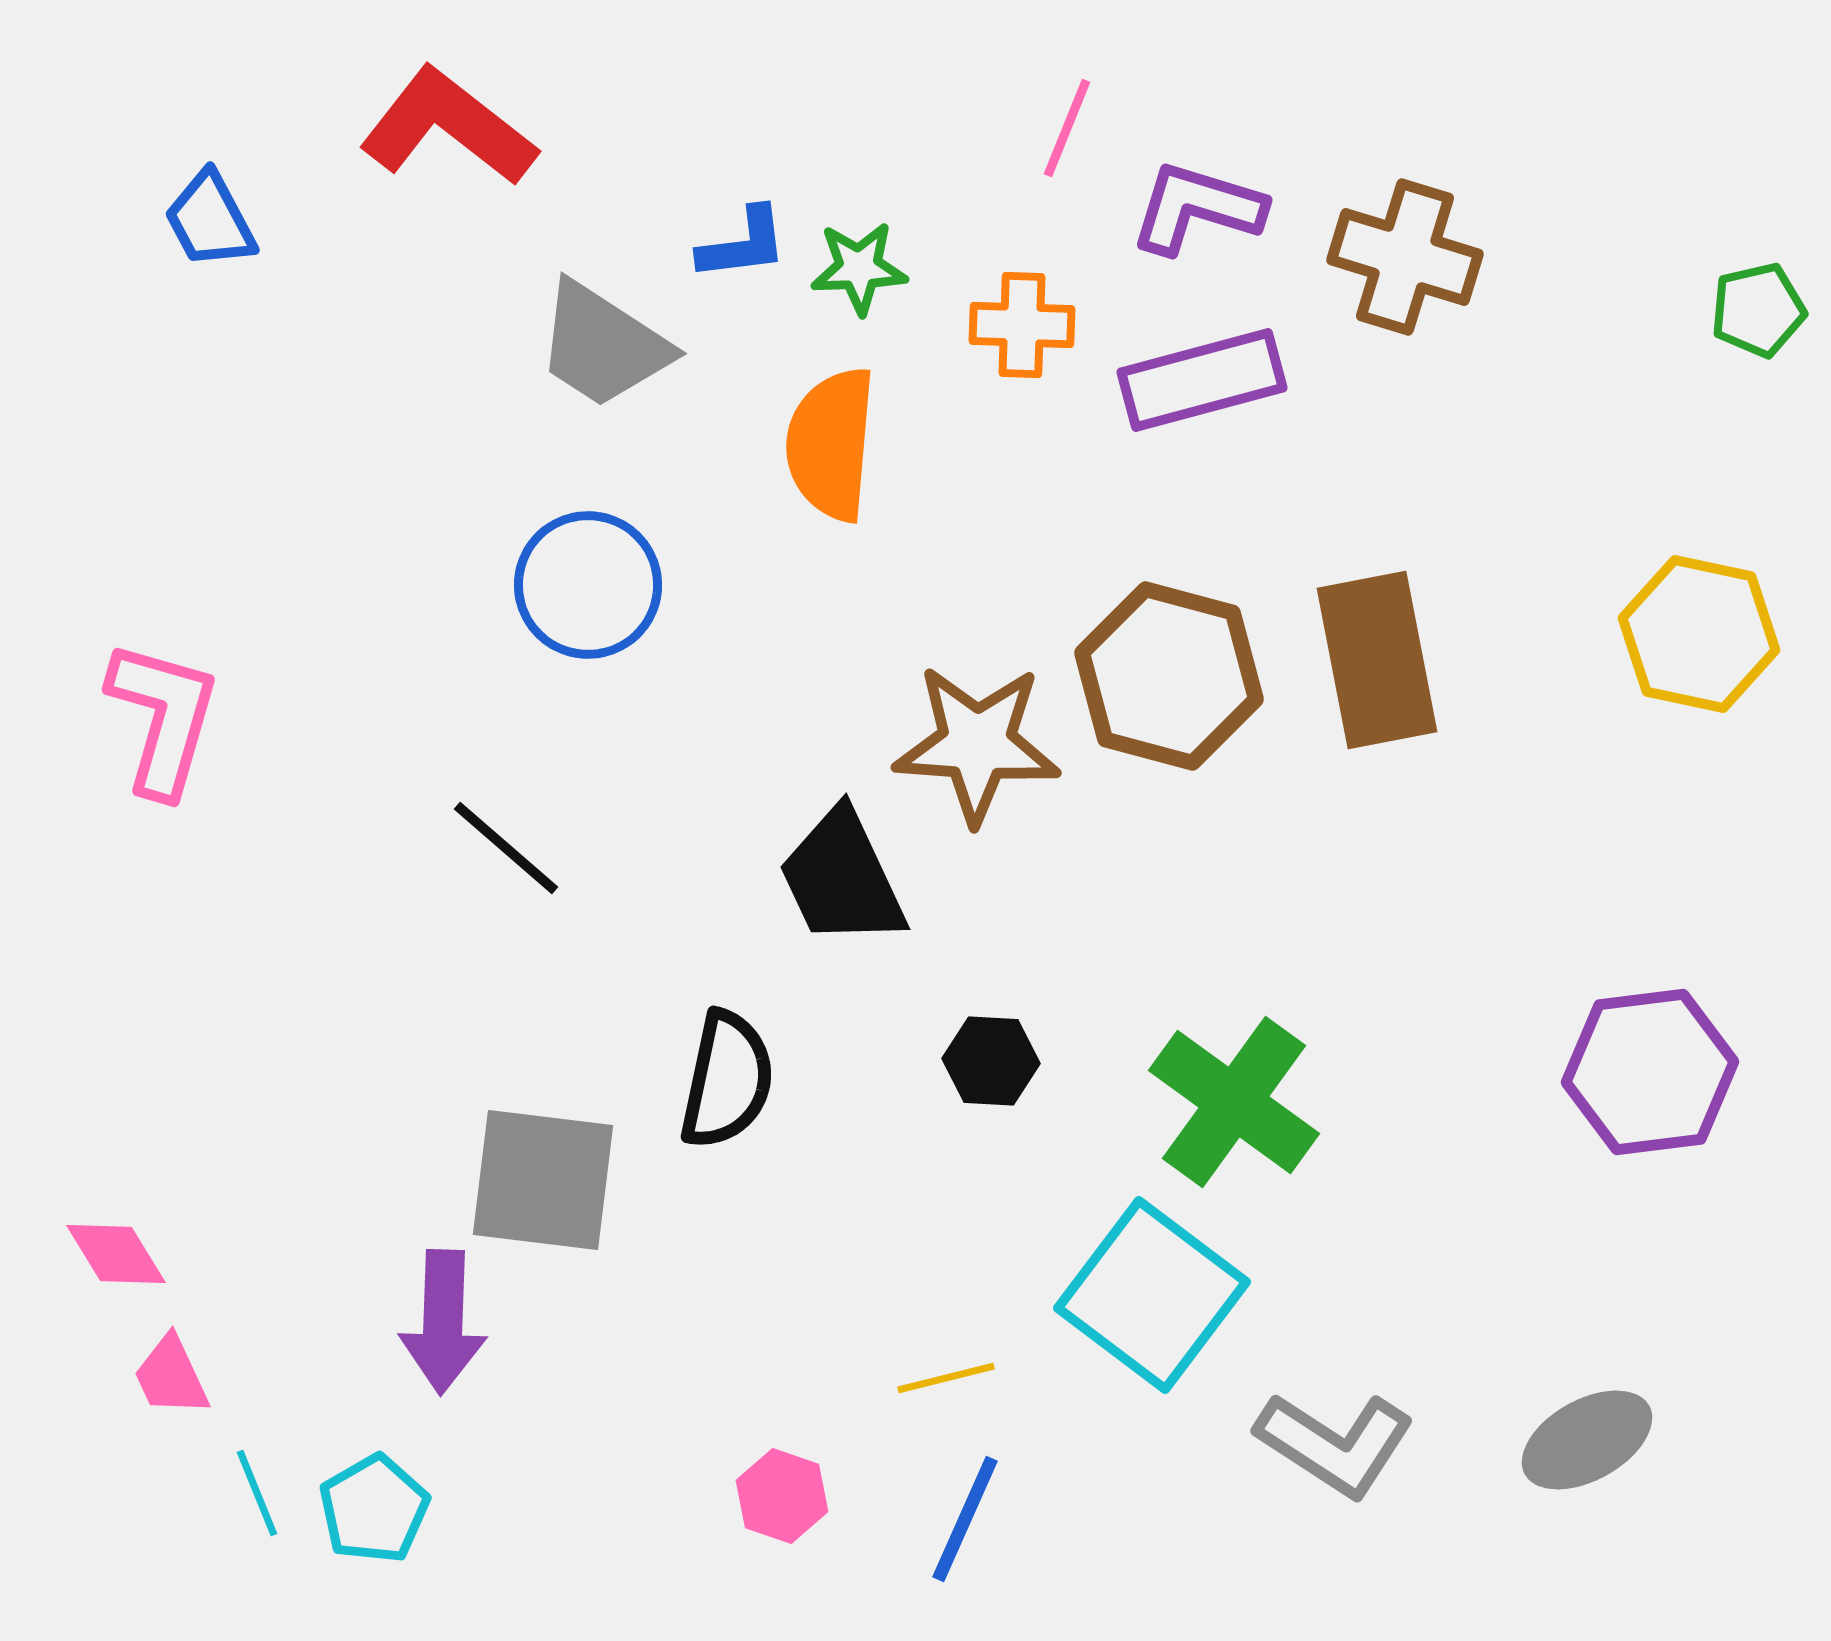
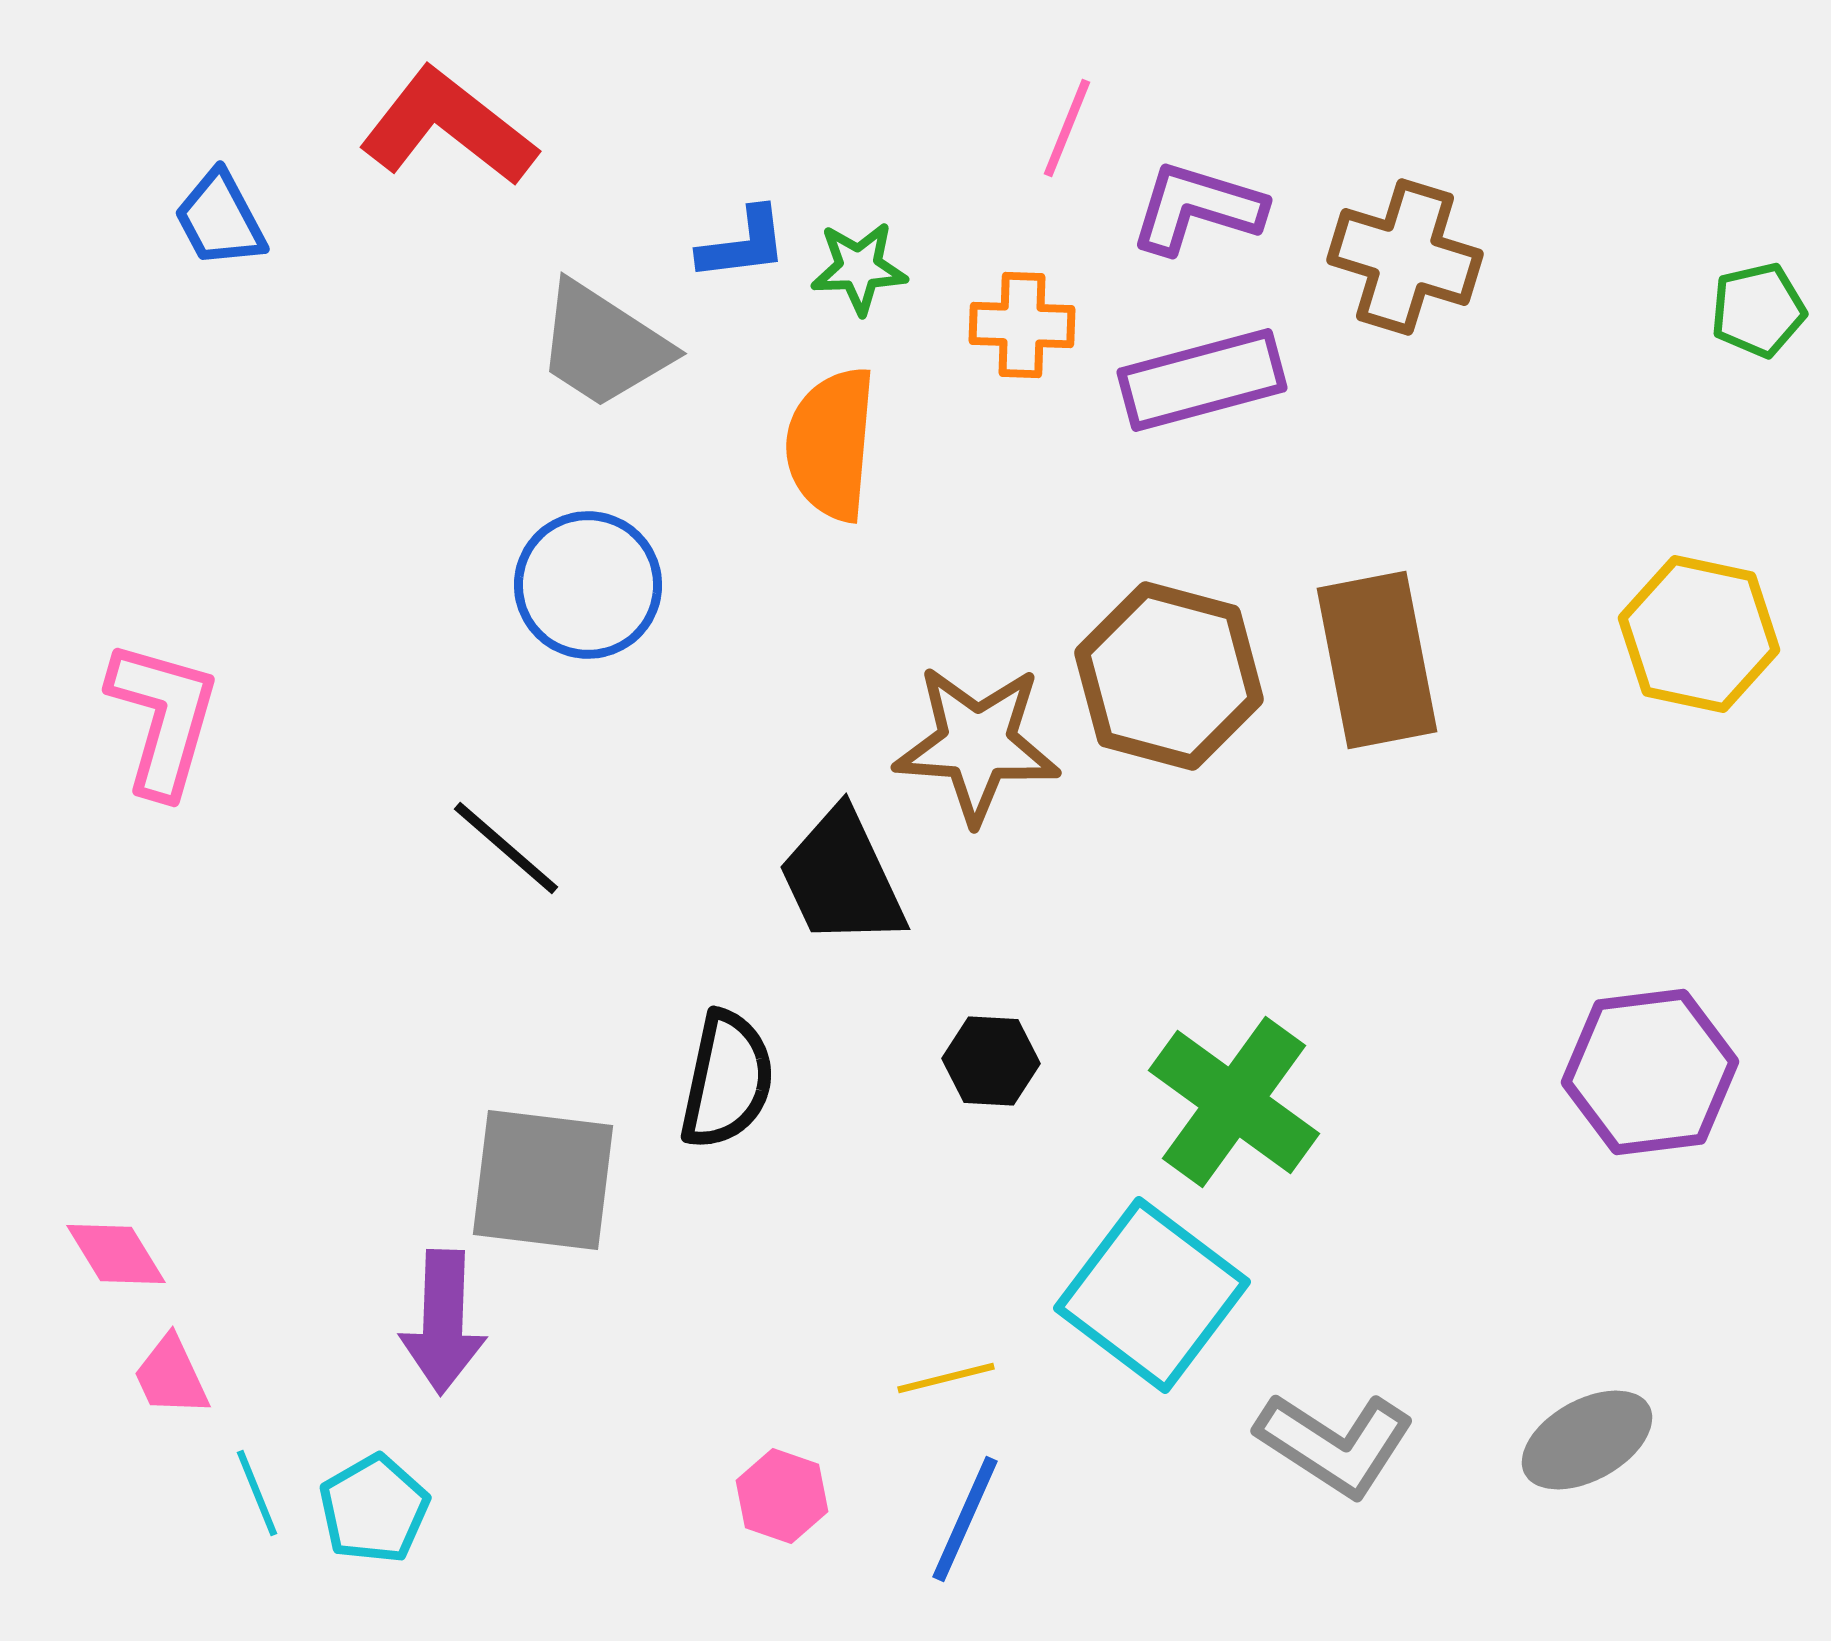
blue trapezoid: moved 10 px right, 1 px up
